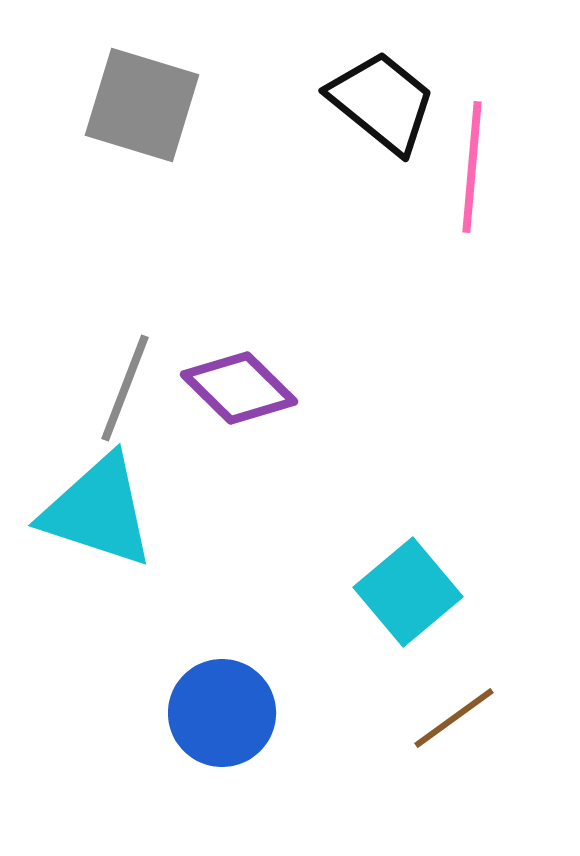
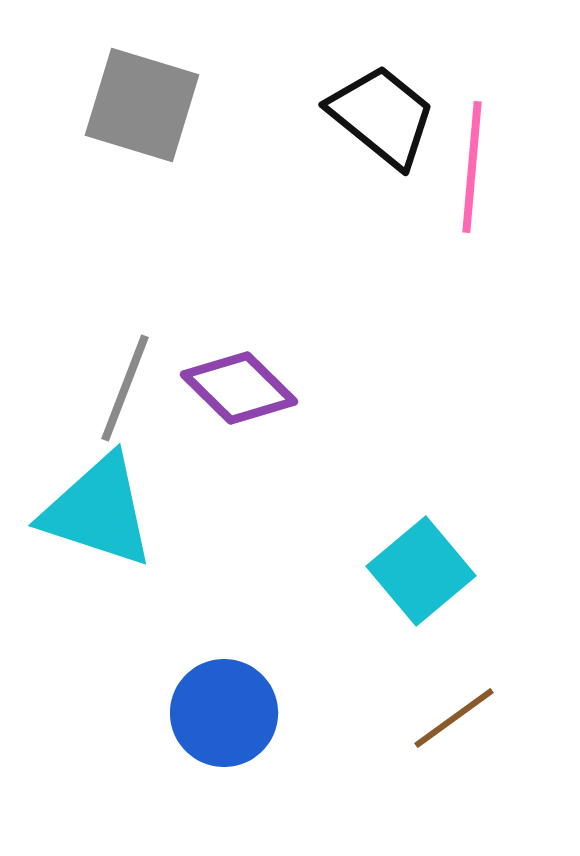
black trapezoid: moved 14 px down
cyan square: moved 13 px right, 21 px up
blue circle: moved 2 px right
